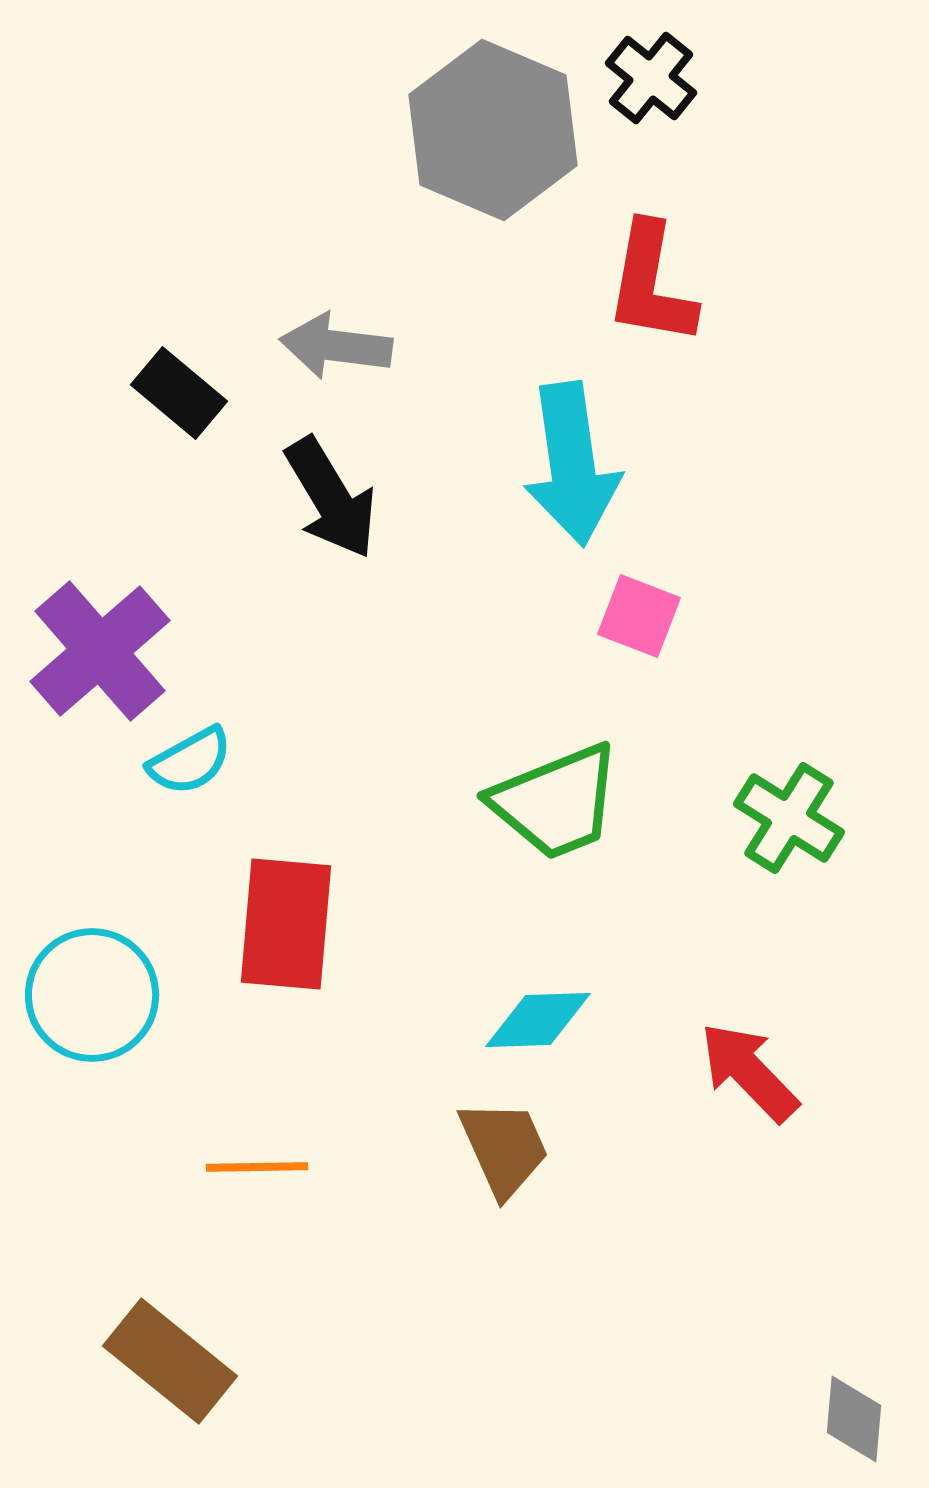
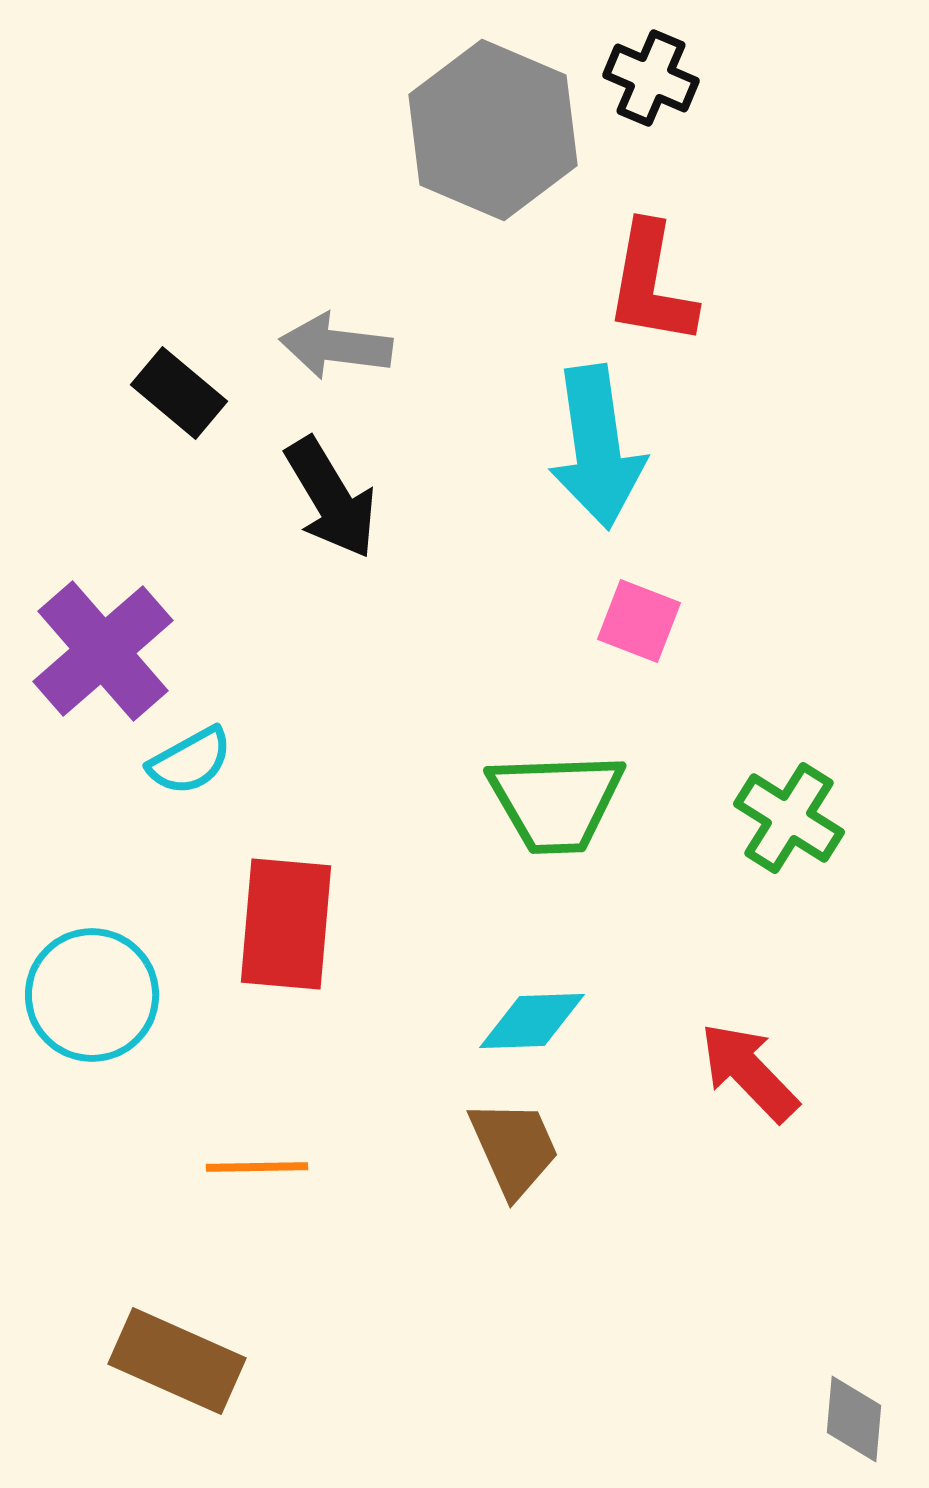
black cross: rotated 16 degrees counterclockwise
cyan arrow: moved 25 px right, 17 px up
pink square: moved 5 px down
purple cross: moved 3 px right
green trapezoid: rotated 20 degrees clockwise
cyan diamond: moved 6 px left, 1 px down
brown trapezoid: moved 10 px right
brown rectangle: moved 7 px right; rotated 15 degrees counterclockwise
